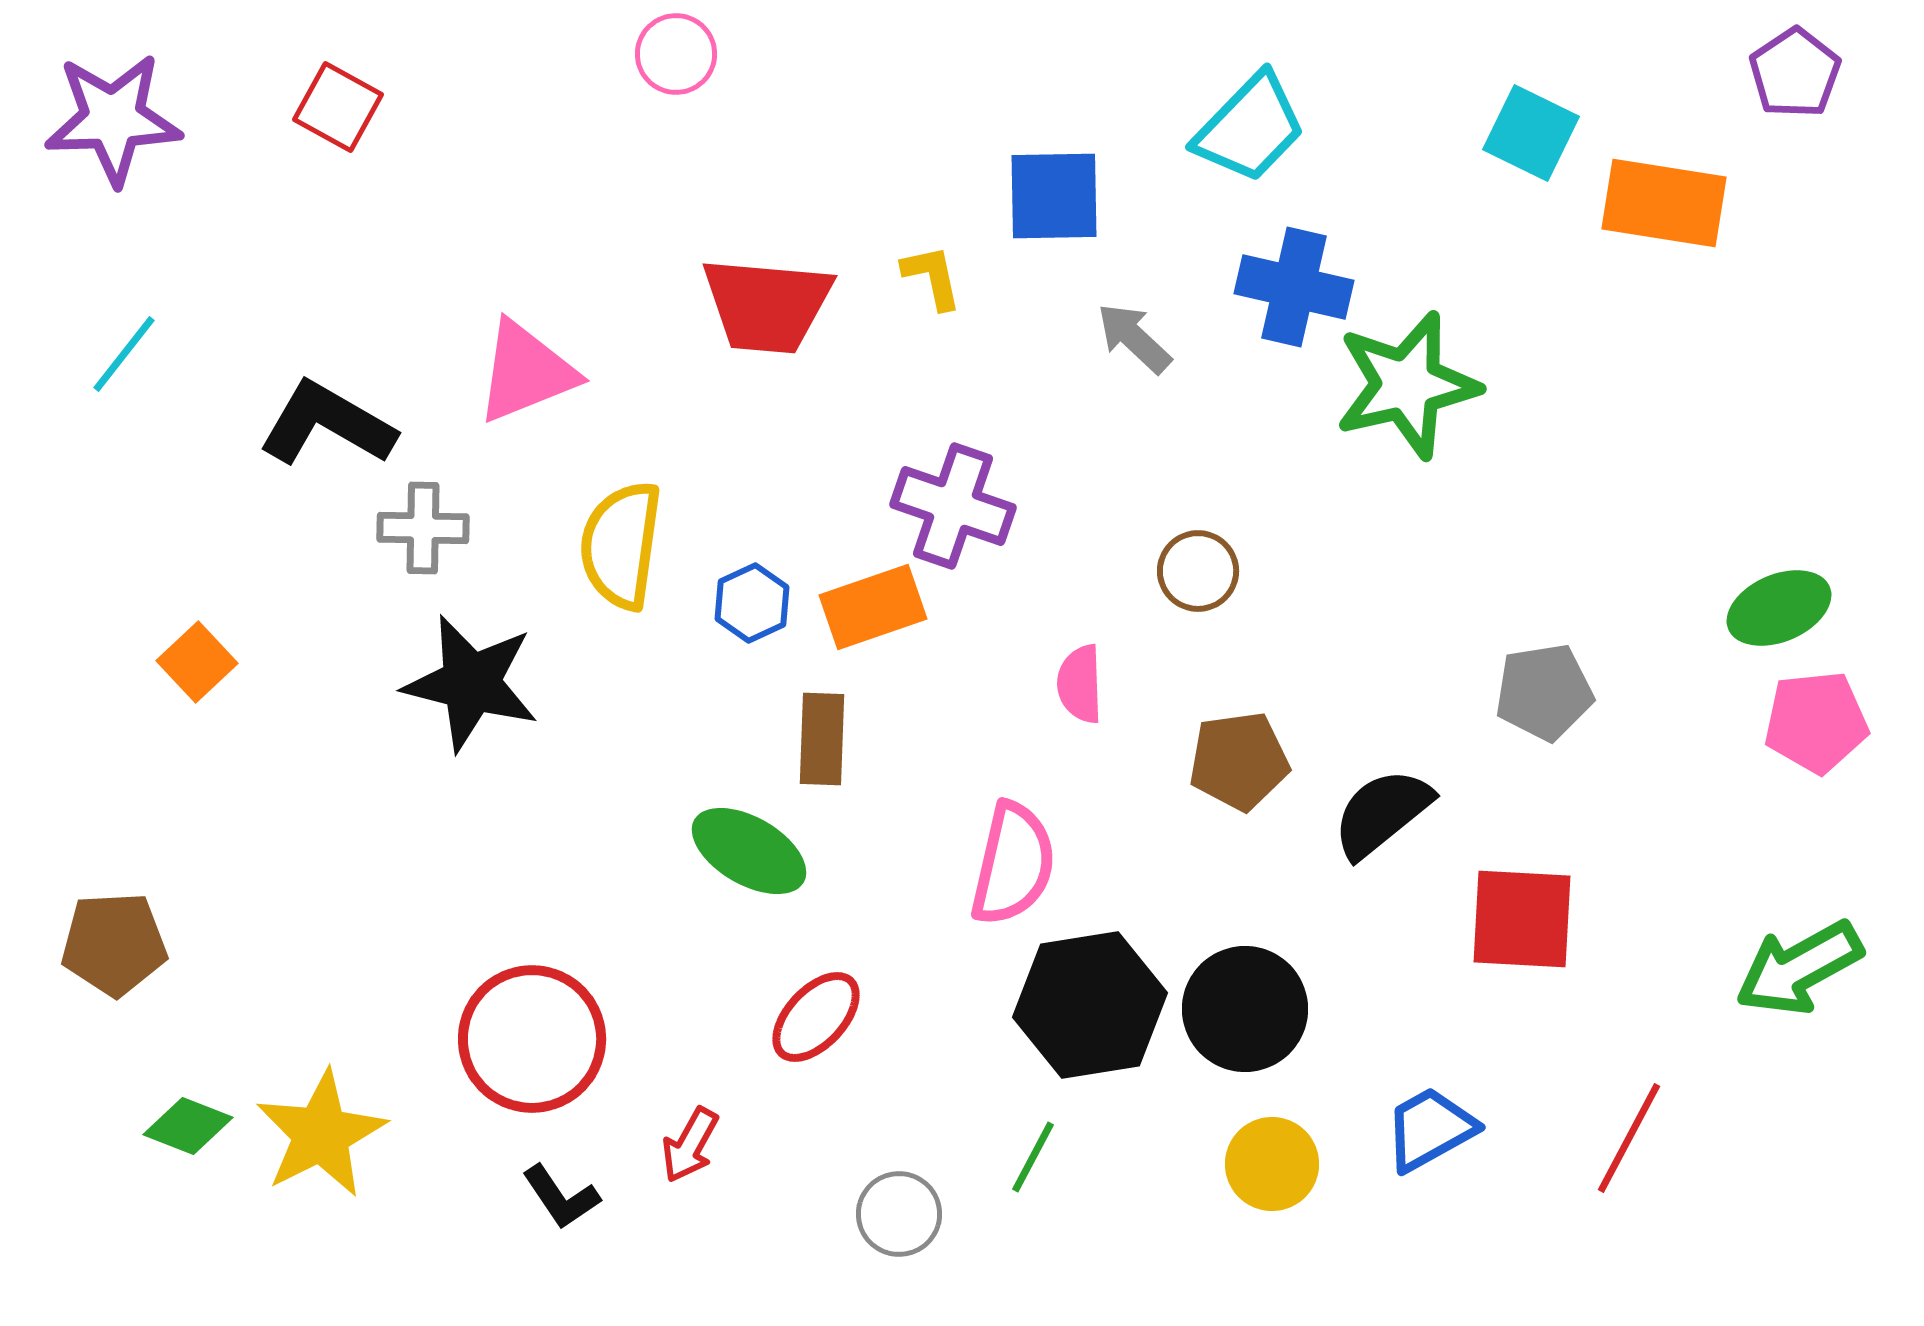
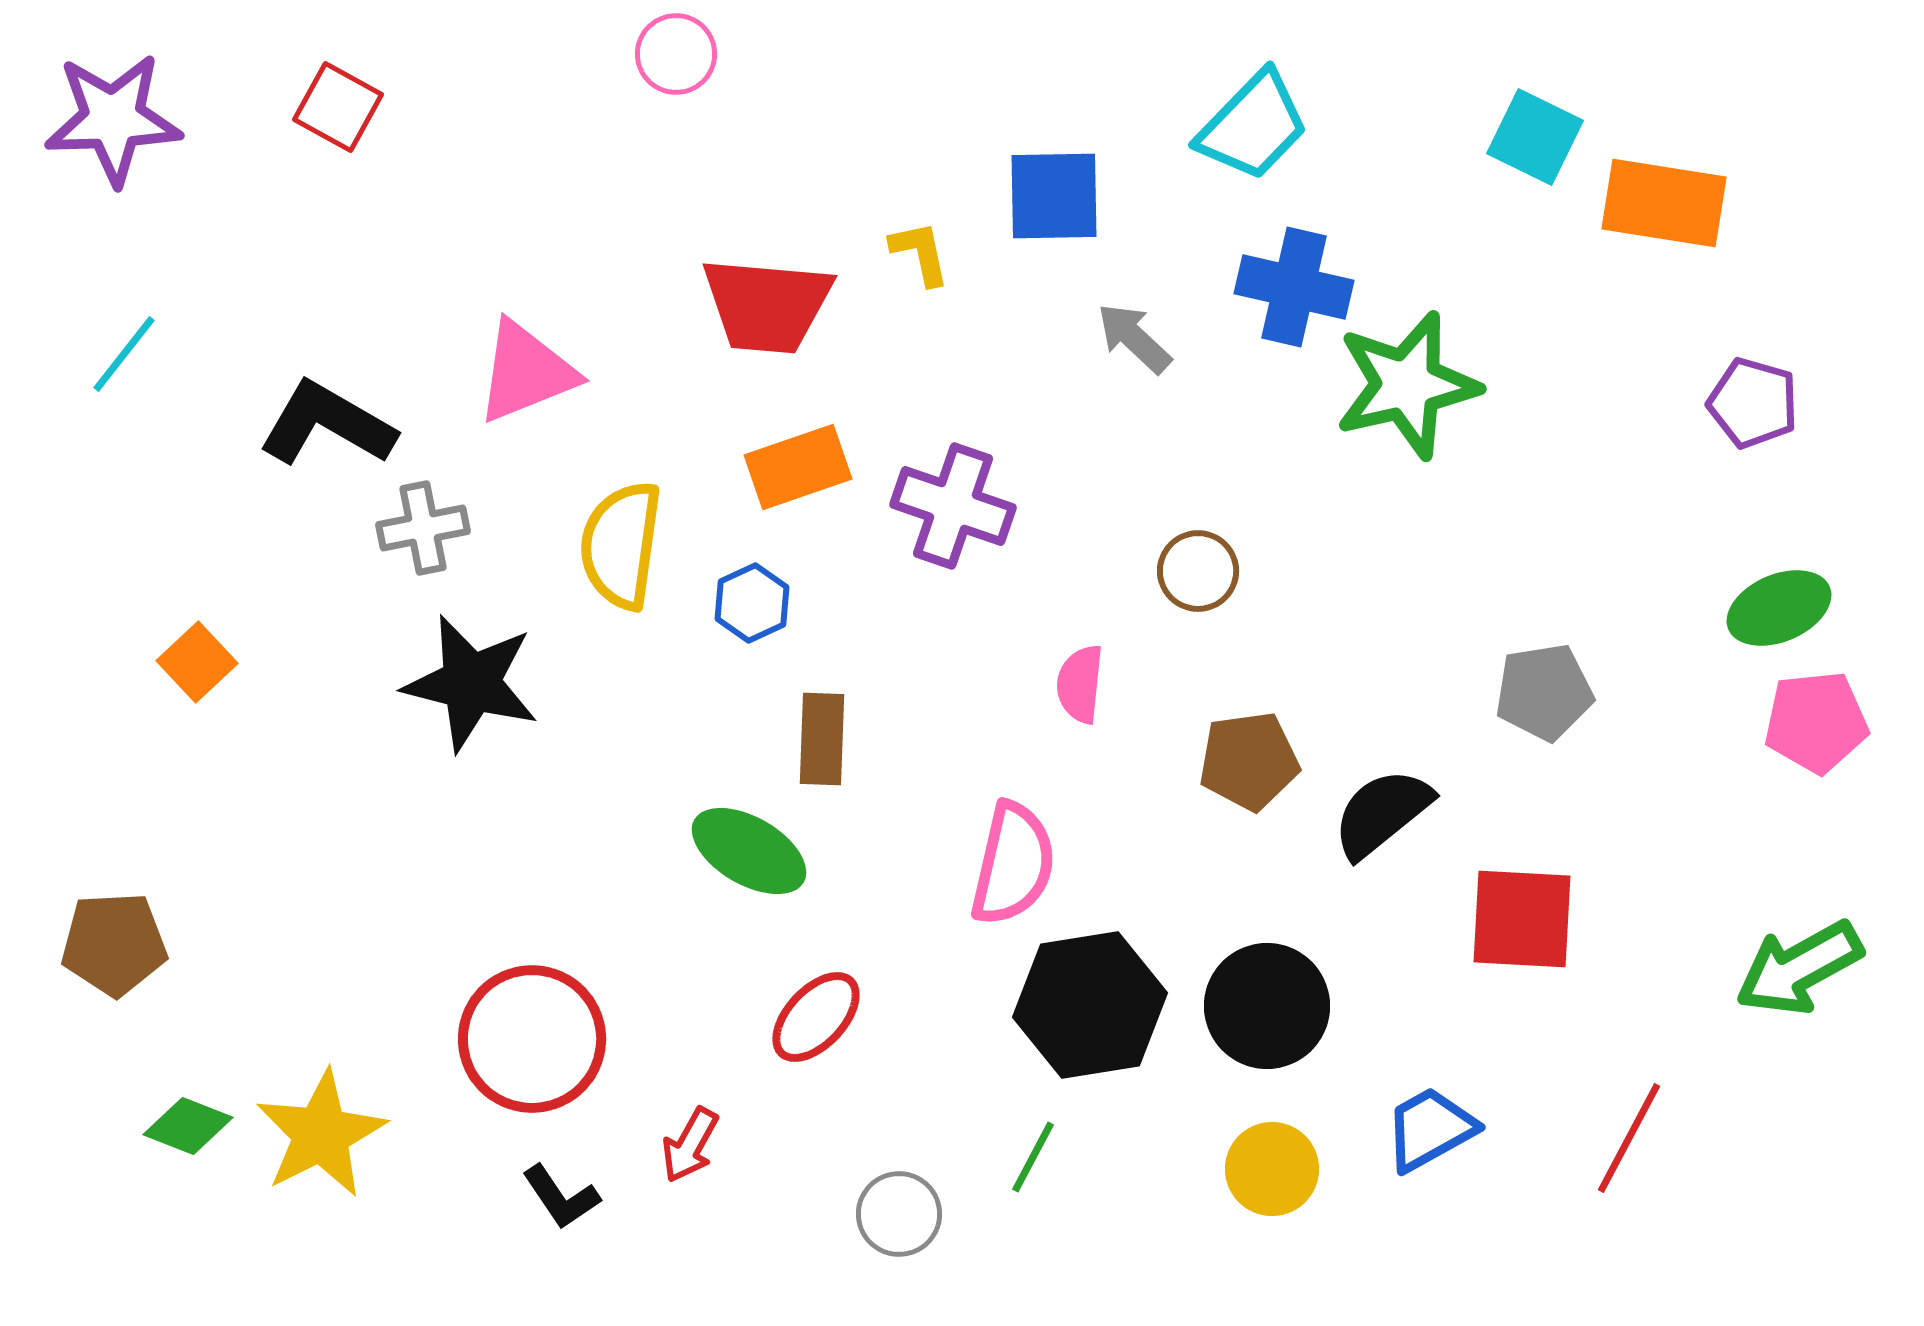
purple pentagon at (1795, 73): moved 42 px left, 330 px down; rotated 22 degrees counterclockwise
cyan trapezoid at (1250, 128): moved 3 px right, 2 px up
cyan square at (1531, 133): moved 4 px right, 4 px down
yellow L-shape at (932, 277): moved 12 px left, 24 px up
gray cross at (423, 528): rotated 12 degrees counterclockwise
orange rectangle at (873, 607): moved 75 px left, 140 px up
pink semicircle at (1080, 684): rotated 8 degrees clockwise
brown pentagon at (1239, 761): moved 10 px right
black circle at (1245, 1009): moved 22 px right, 3 px up
yellow circle at (1272, 1164): moved 5 px down
